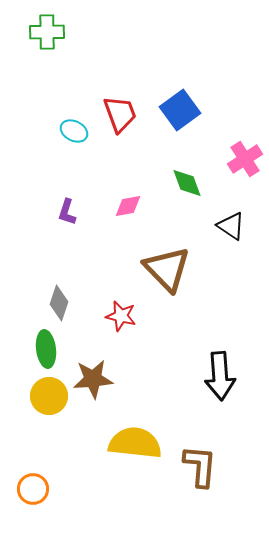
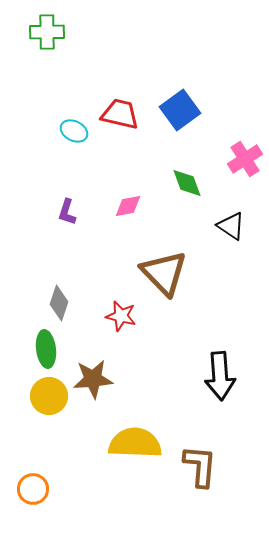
red trapezoid: rotated 57 degrees counterclockwise
brown triangle: moved 3 px left, 4 px down
yellow semicircle: rotated 4 degrees counterclockwise
